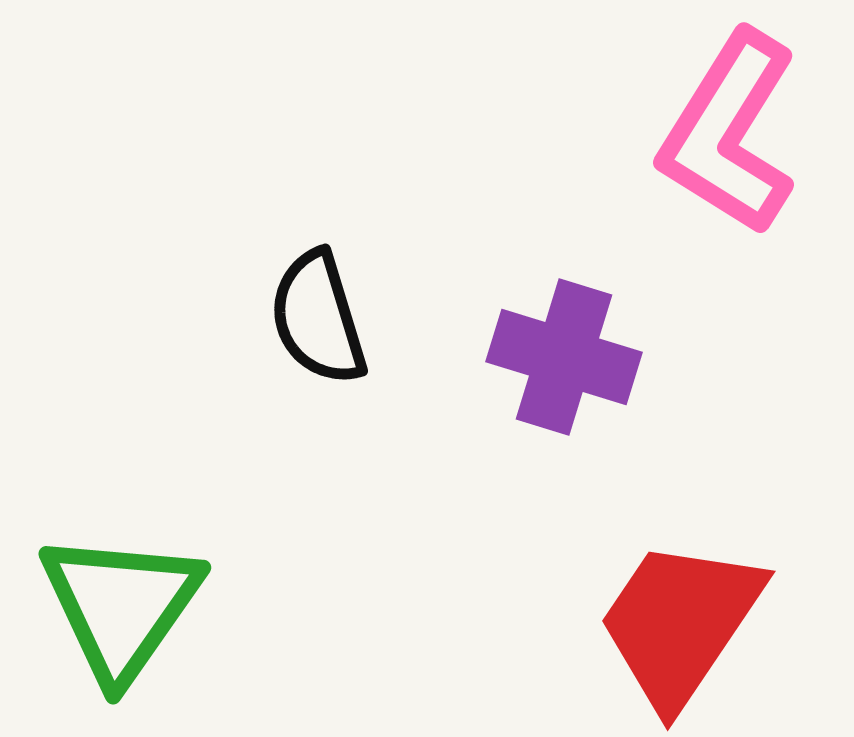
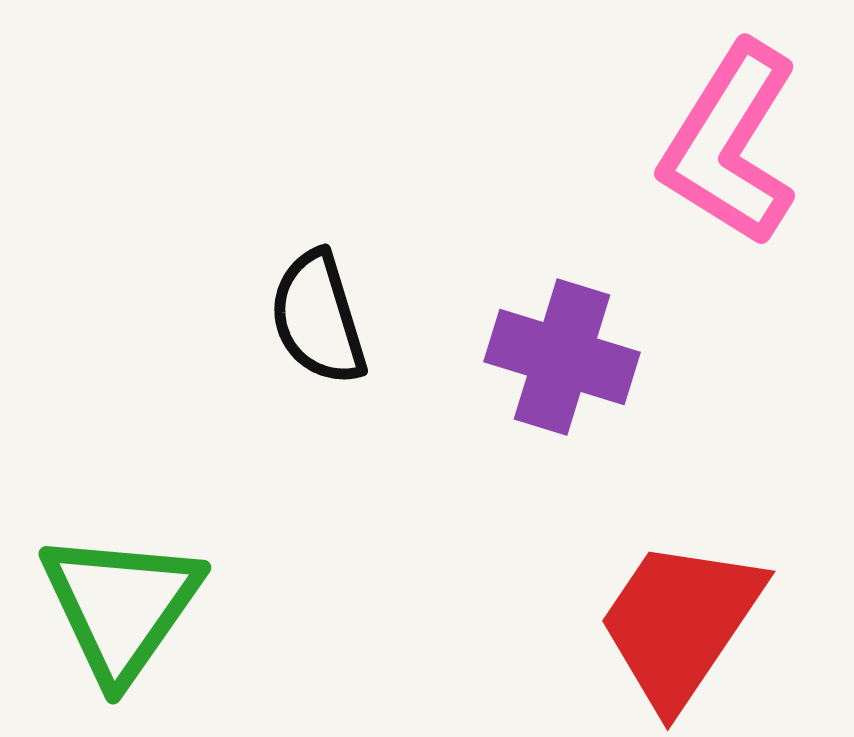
pink L-shape: moved 1 px right, 11 px down
purple cross: moved 2 px left
